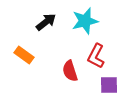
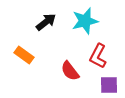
red L-shape: moved 2 px right
red semicircle: rotated 20 degrees counterclockwise
